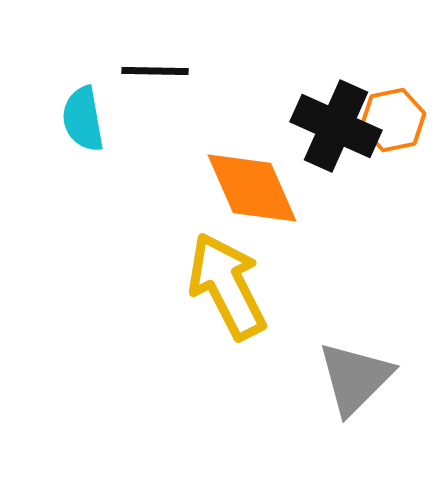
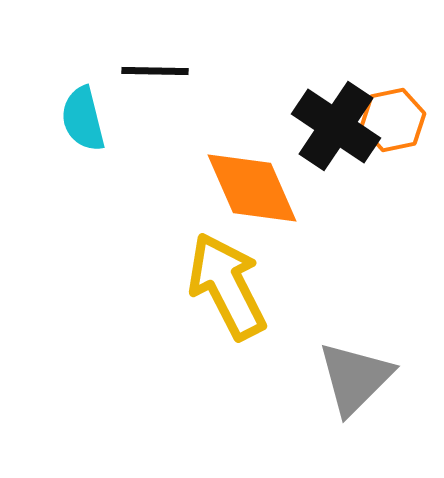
cyan semicircle: rotated 4 degrees counterclockwise
black cross: rotated 10 degrees clockwise
